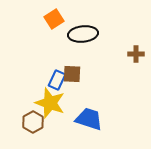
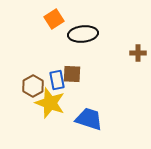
brown cross: moved 2 px right, 1 px up
blue rectangle: rotated 36 degrees counterclockwise
brown hexagon: moved 36 px up
